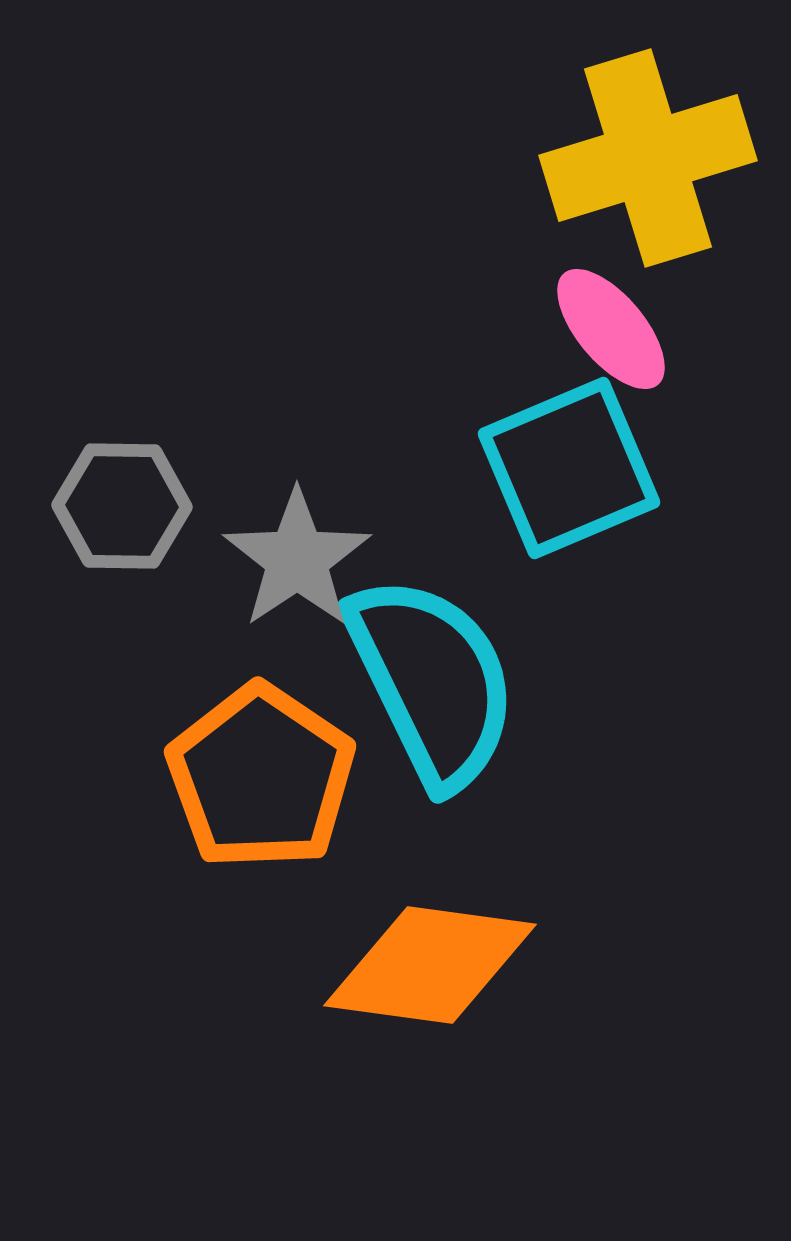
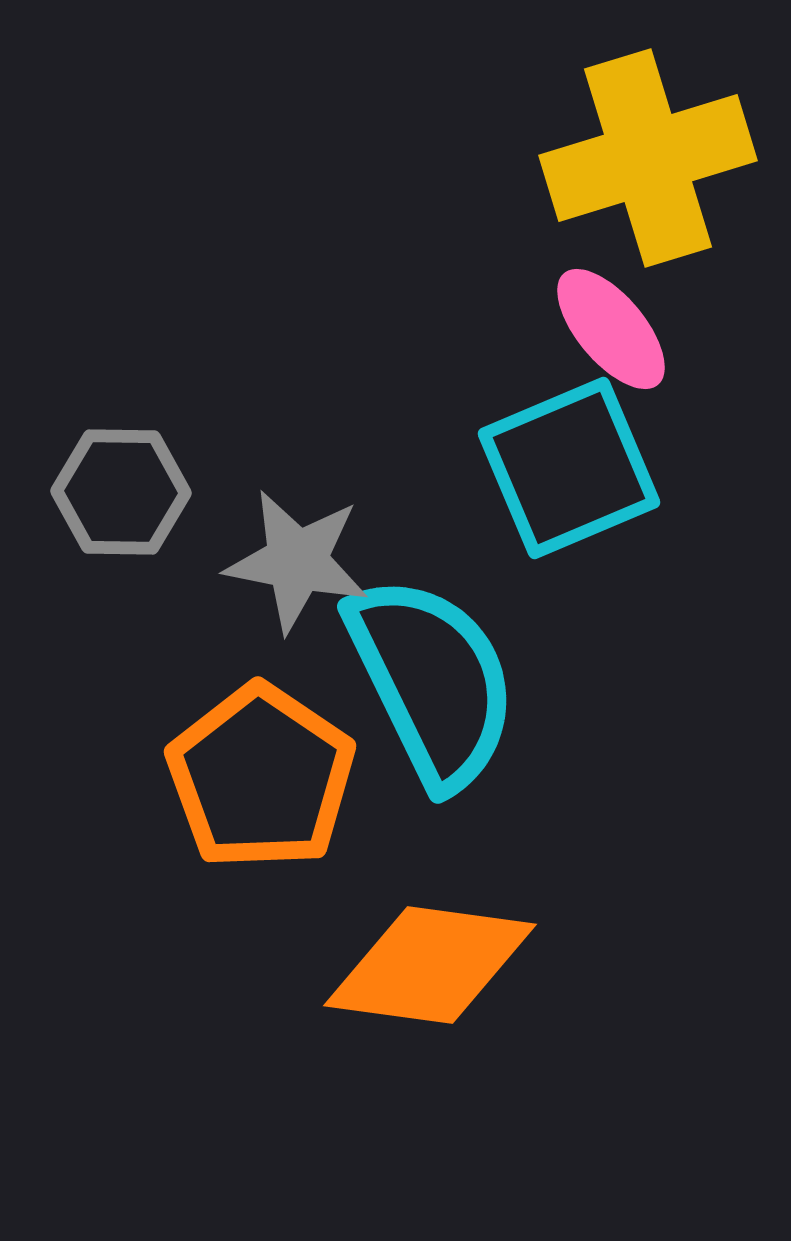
gray hexagon: moved 1 px left, 14 px up
gray star: moved 2 px down; rotated 27 degrees counterclockwise
